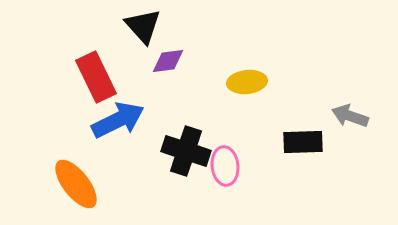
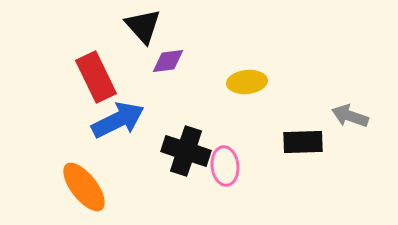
orange ellipse: moved 8 px right, 3 px down
